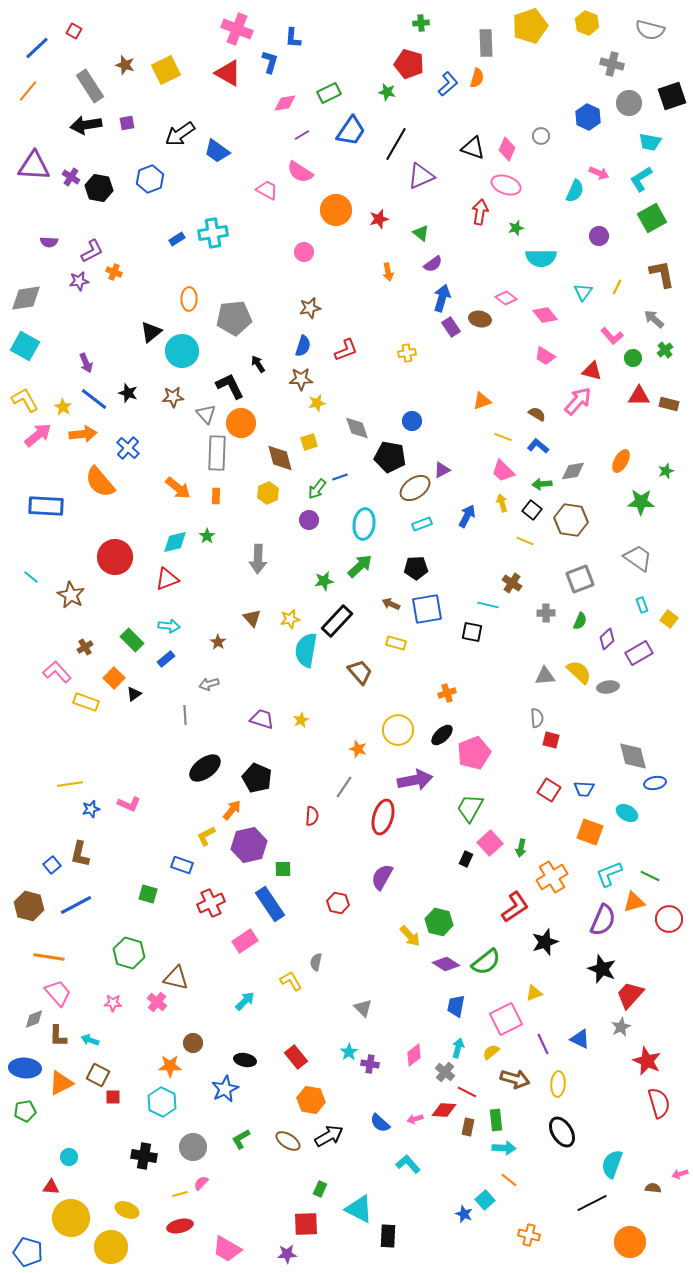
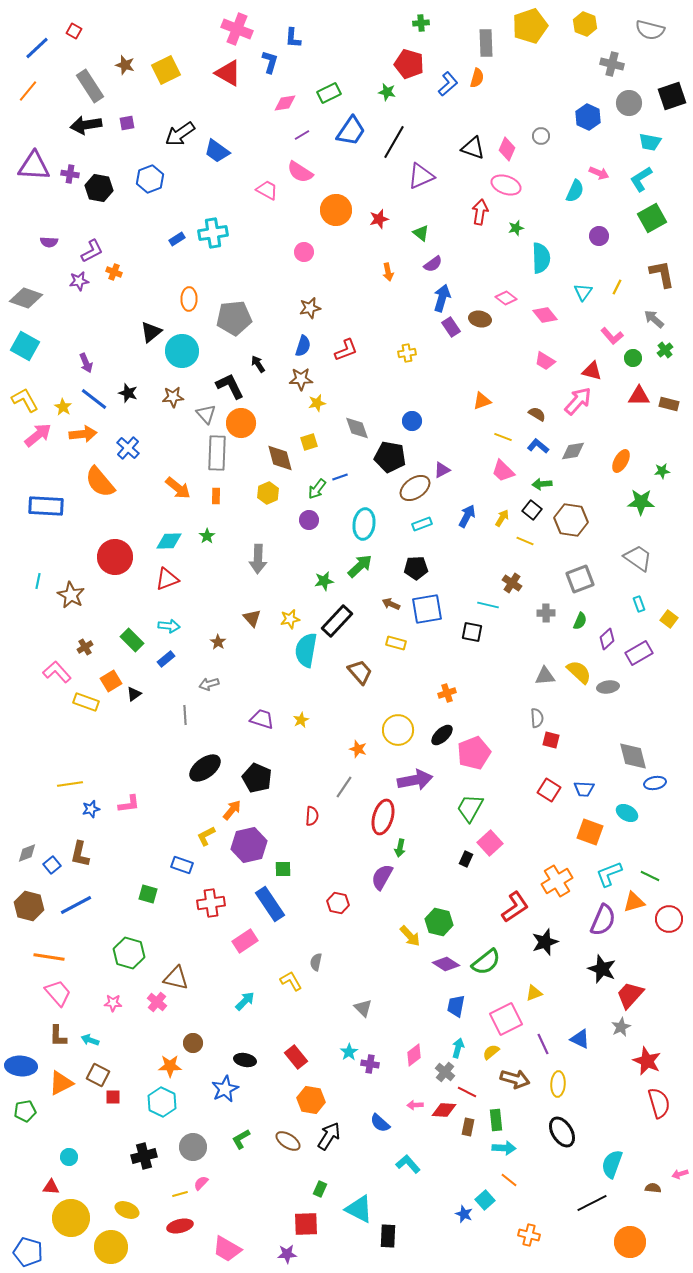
yellow hexagon at (587, 23): moved 2 px left, 1 px down
black line at (396, 144): moved 2 px left, 2 px up
purple cross at (71, 177): moved 1 px left, 3 px up; rotated 24 degrees counterclockwise
cyan semicircle at (541, 258): rotated 92 degrees counterclockwise
gray diamond at (26, 298): rotated 28 degrees clockwise
pink trapezoid at (545, 356): moved 5 px down
gray diamond at (573, 471): moved 20 px up
green star at (666, 471): moved 4 px left; rotated 14 degrees clockwise
yellow arrow at (502, 503): moved 15 px down; rotated 48 degrees clockwise
cyan diamond at (175, 542): moved 6 px left, 1 px up; rotated 12 degrees clockwise
cyan line at (31, 577): moved 7 px right, 4 px down; rotated 63 degrees clockwise
cyan rectangle at (642, 605): moved 3 px left, 1 px up
orange square at (114, 678): moved 3 px left, 3 px down; rotated 15 degrees clockwise
pink L-shape at (129, 804): rotated 30 degrees counterclockwise
green arrow at (521, 848): moved 121 px left
orange cross at (552, 877): moved 5 px right, 4 px down
red cross at (211, 903): rotated 16 degrees clockwise
gray diamond at (34, 1019): moved 7 px left, 166 px up
blue ellipse at (25, 1068): moved 4 px left, 2 px up
pink arrow at (415, 1119): moved 14 px up; rotated 14 degrees clockwise
black arrow at (329, 1136): rotated 28 degrees counterclockwise
black cross at (144, 1156): rotated 25 degrees counterclockwise
